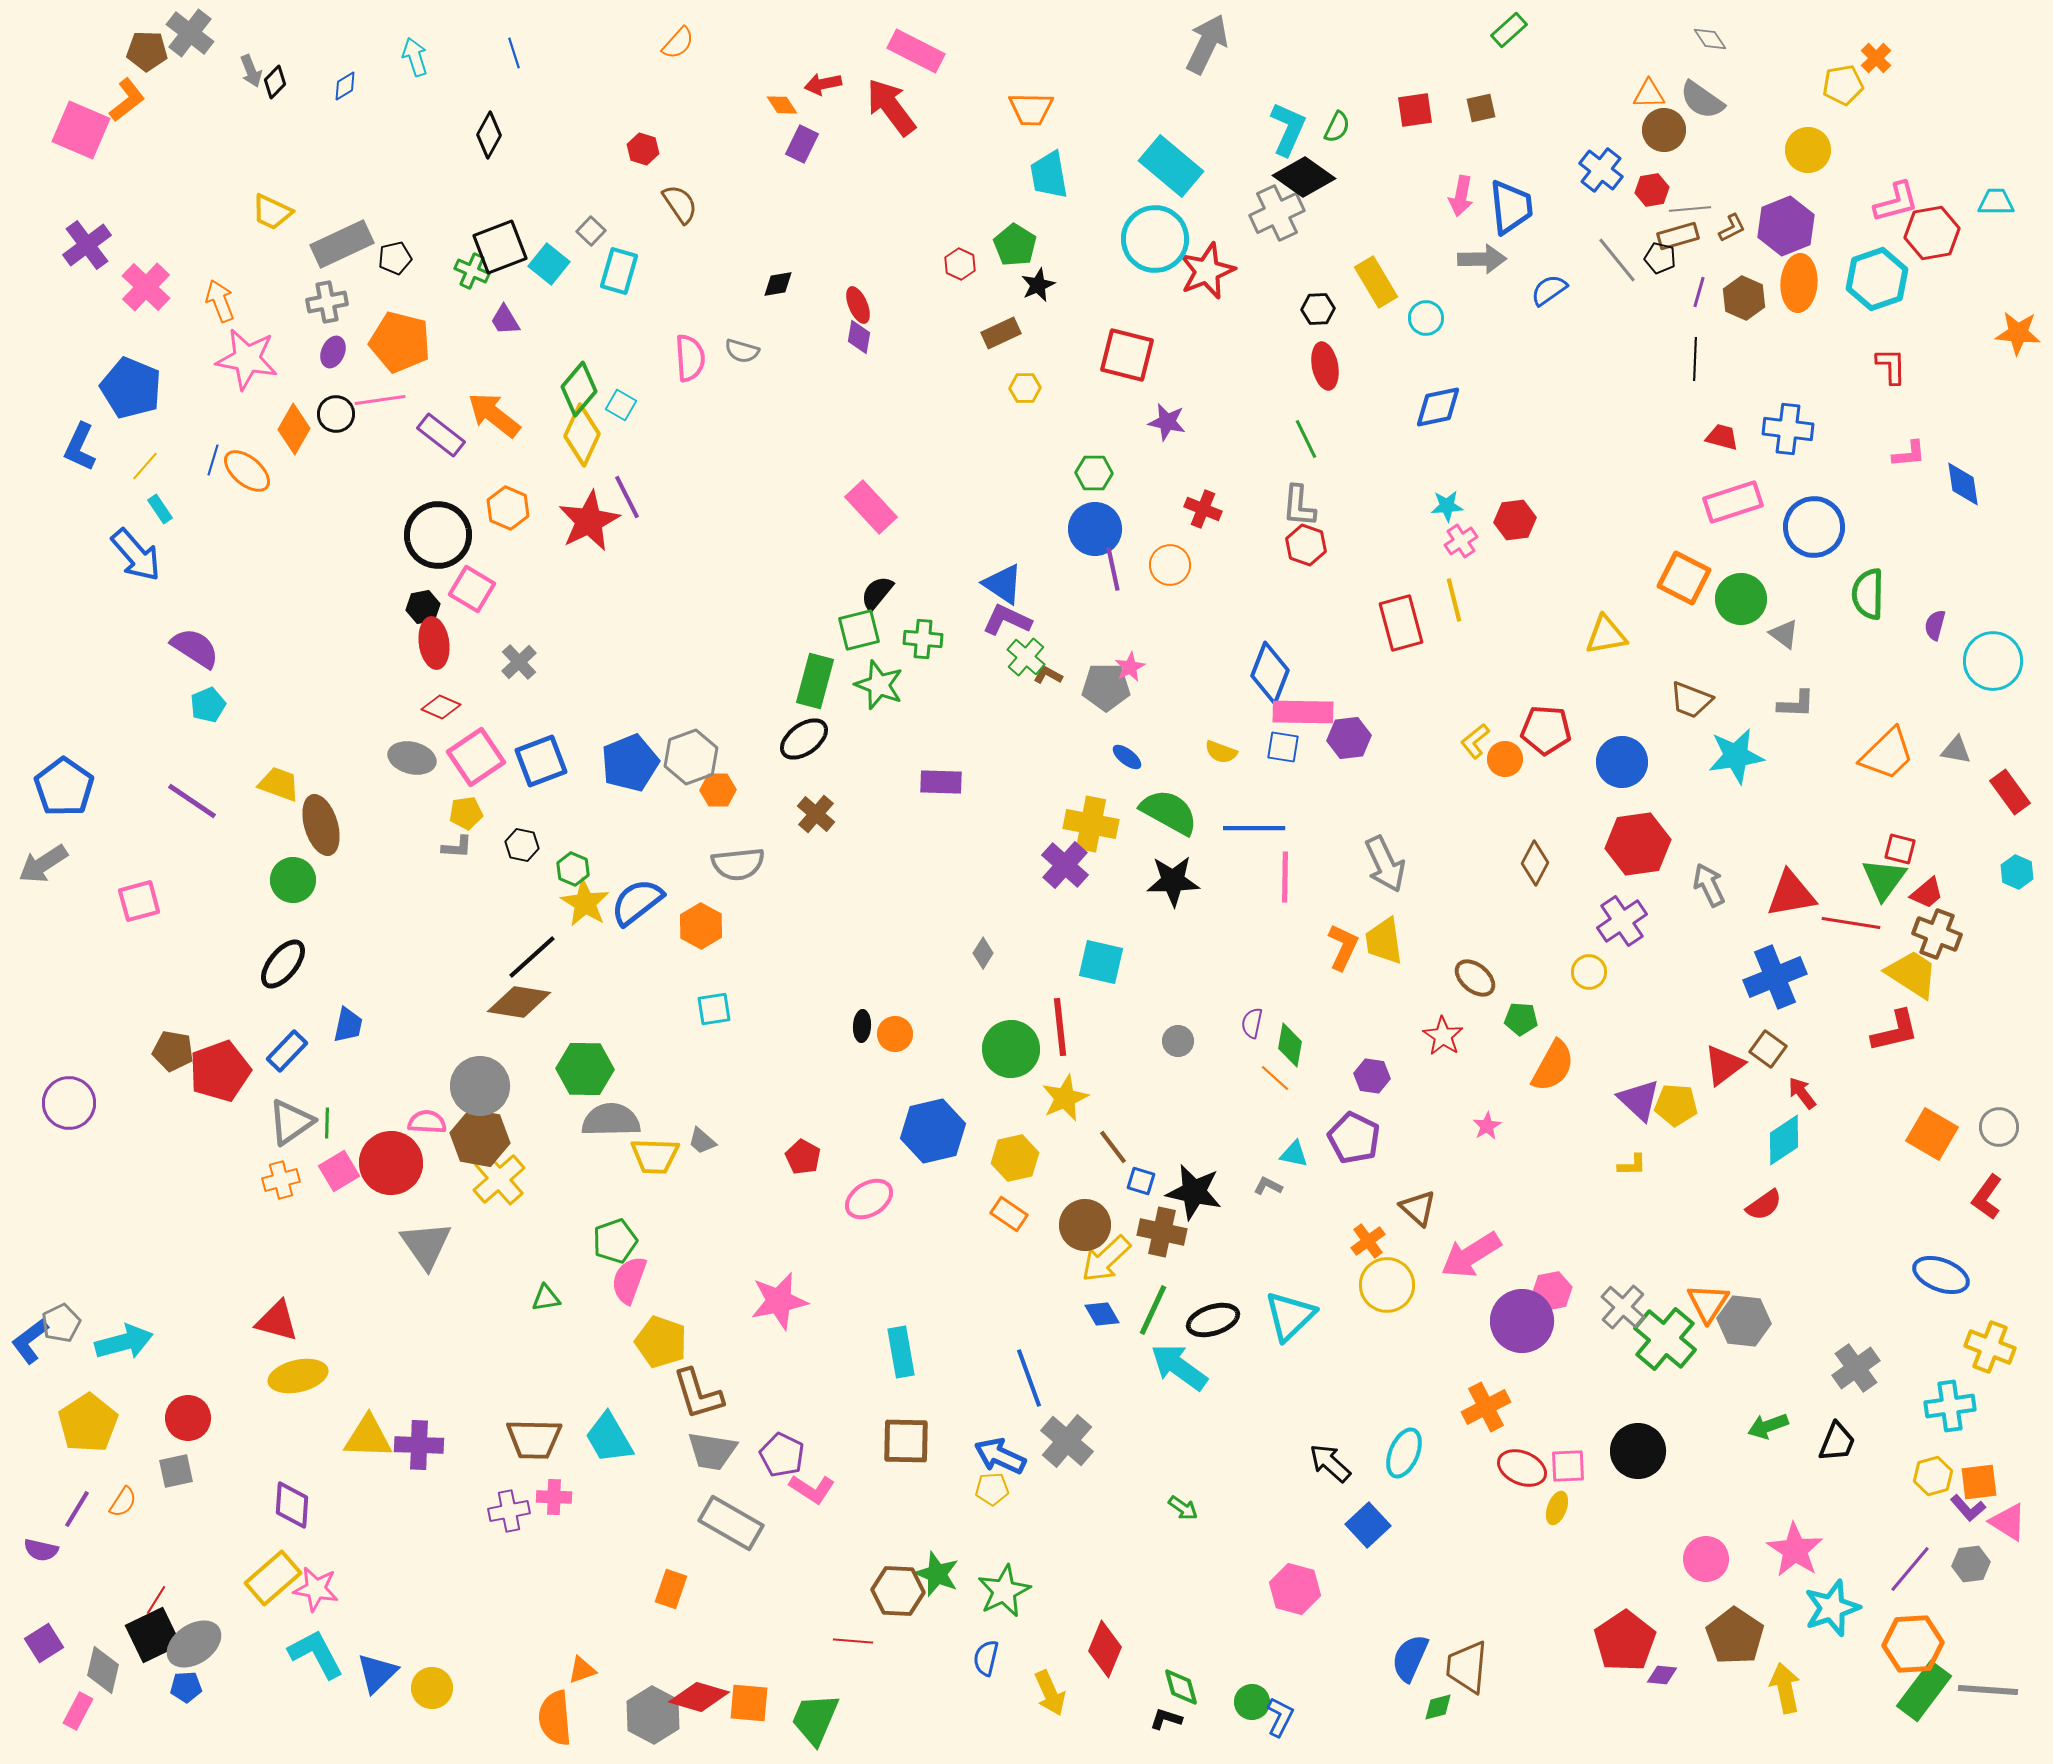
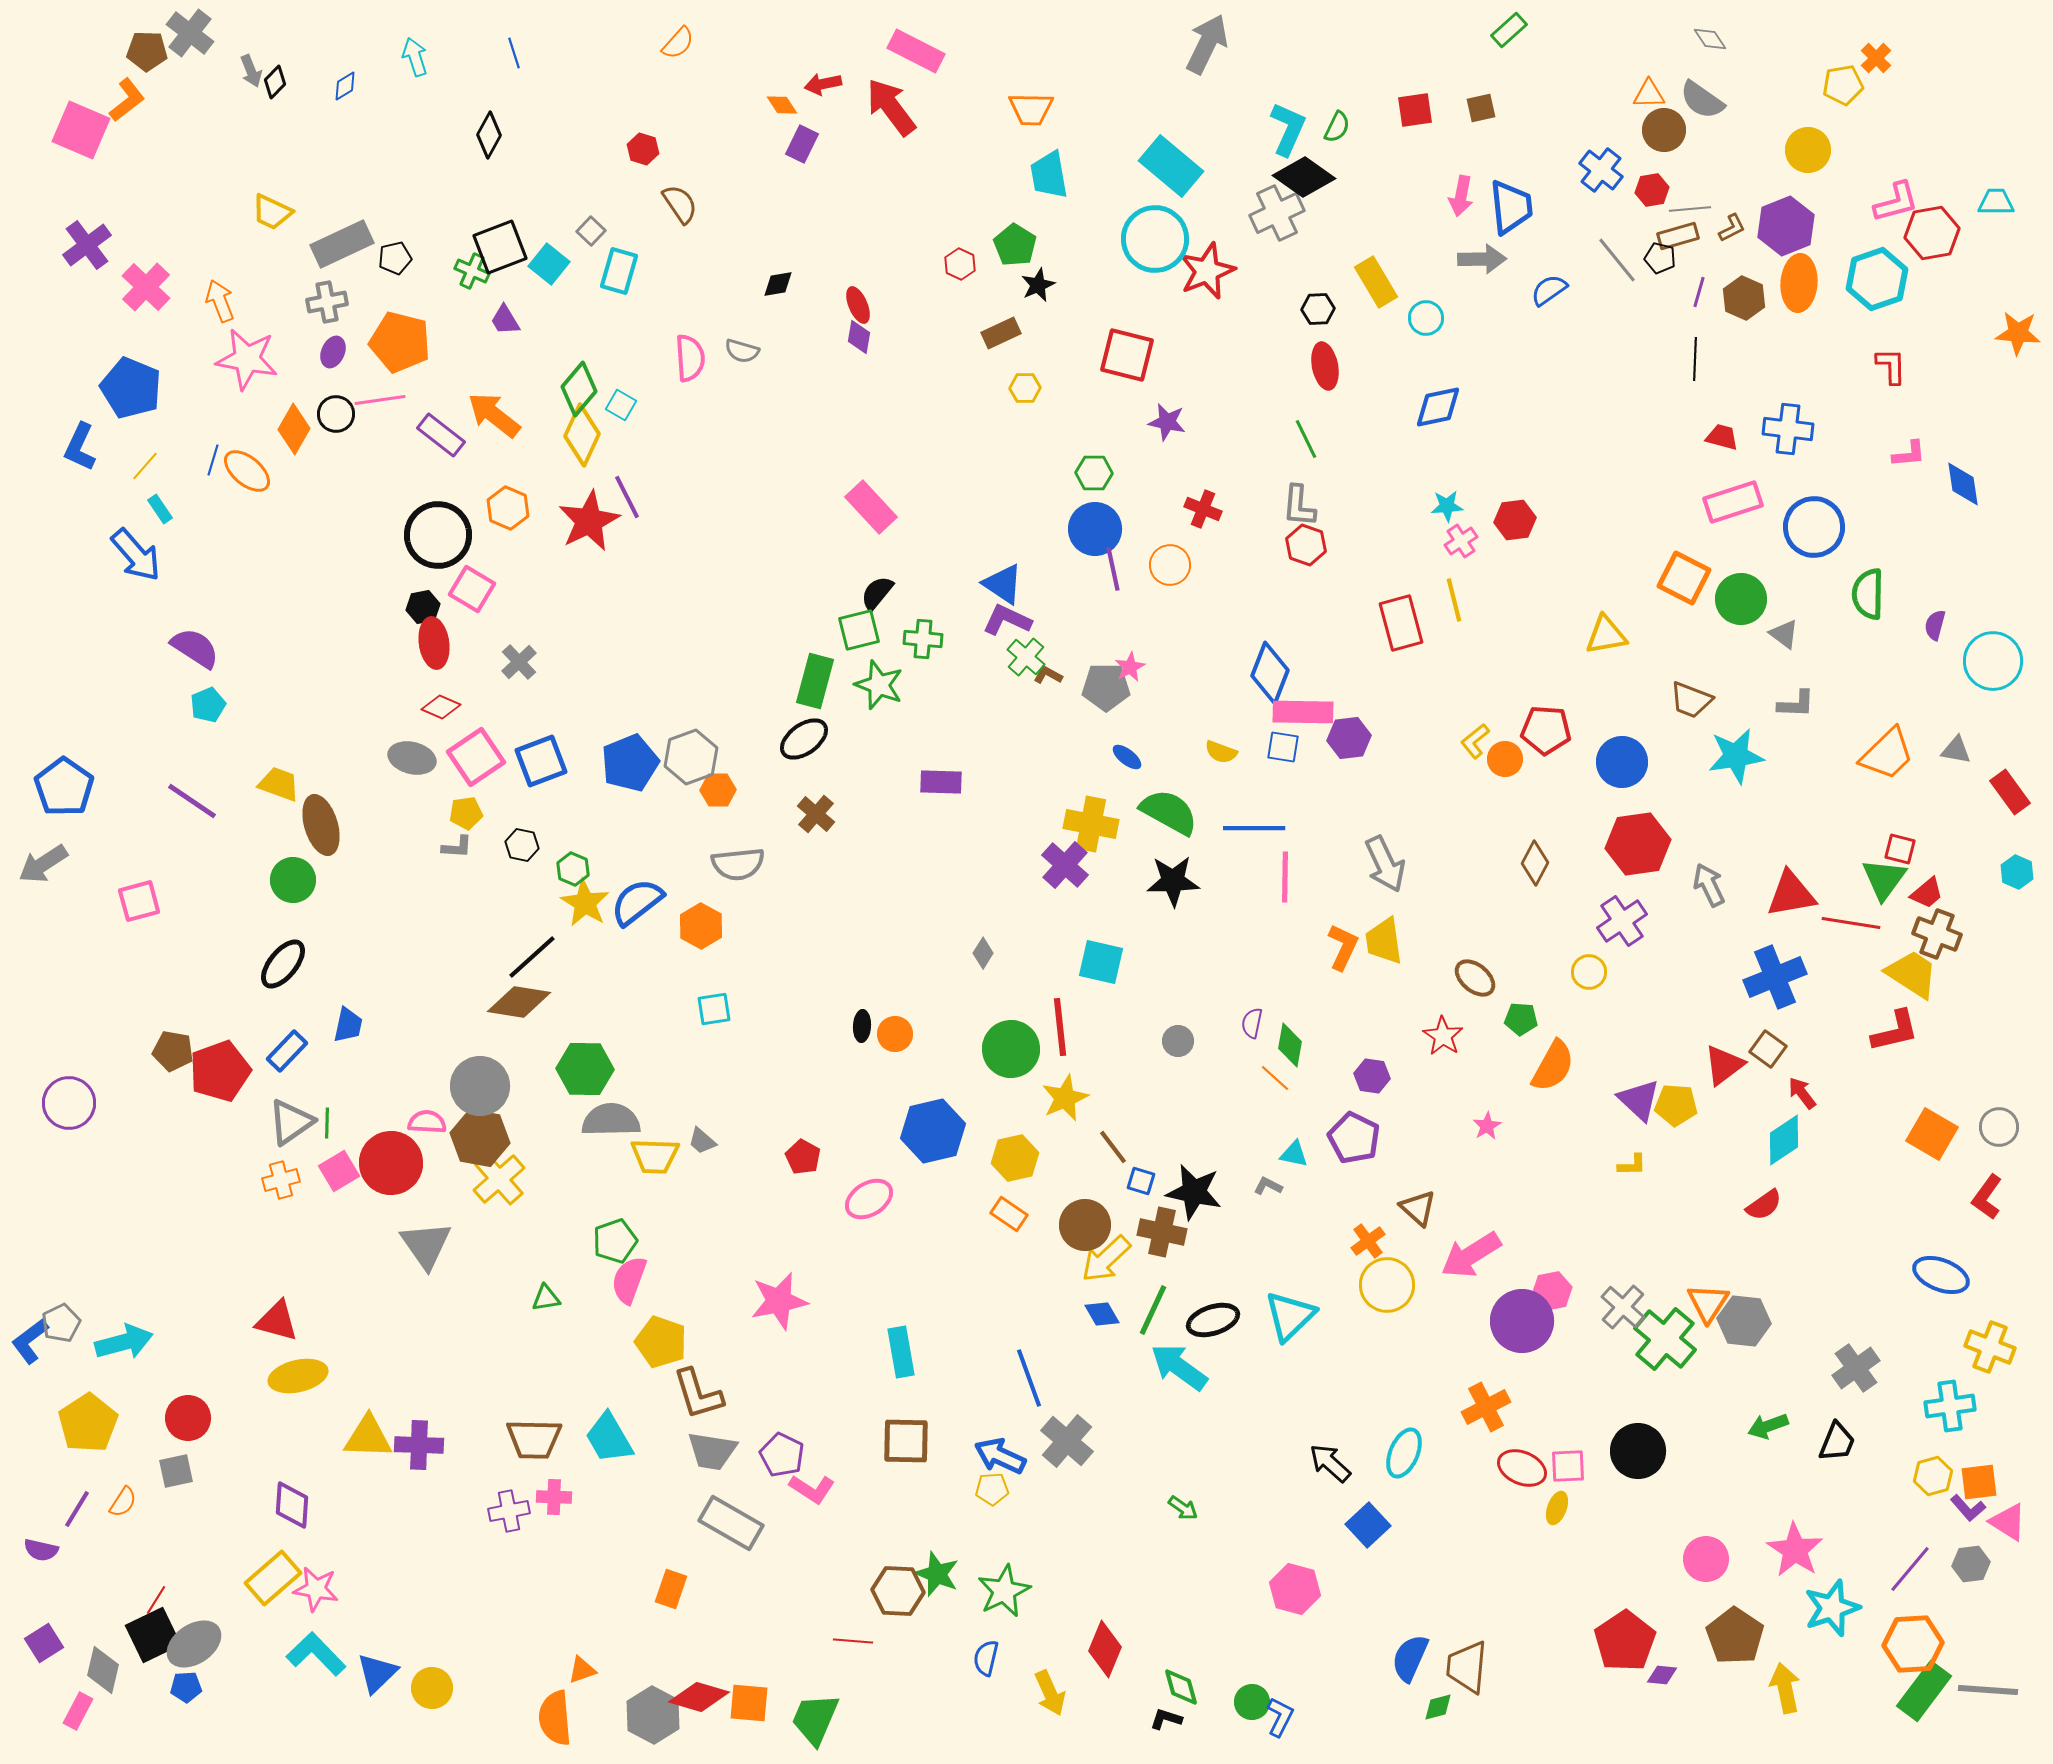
cyan L-shape at (316, 1654): rotated 16 degrees counterclockwise
